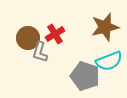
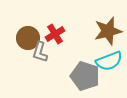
brown star: moved 3 px right, 4 px down
